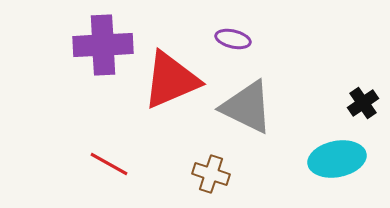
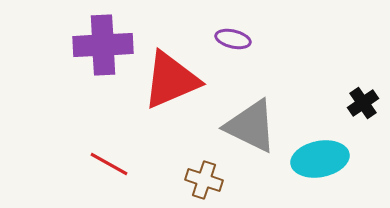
gray triangle: moved 4 px right, 19 px down
cyan ellipse: moved 17 px left
brown cross: moved 7 px left, 6 px down
